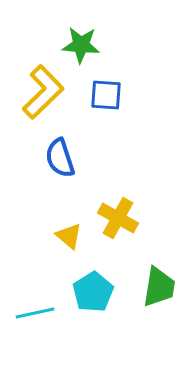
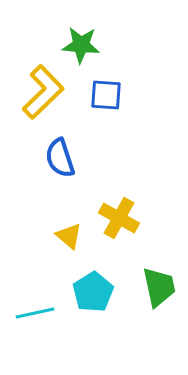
yellow cross: moved 1 px right
green trapezoid: rotated 21 degrees counterclockwise
